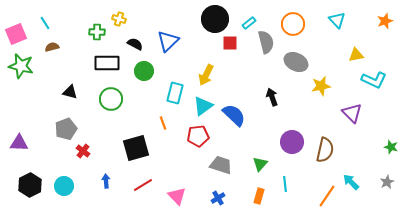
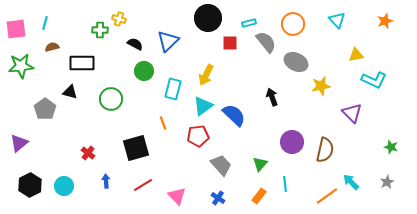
black circle at (215, 19): moved 7 px left, 1 px up
cyan line at (45, 23): rotated 48 degrees clockwise
cyan rectangle at (249, 23): rotated 24 degrees clockwise
green cross at (97, 32): moved 3 px right, 2 px up
pink square at (16, 34): moved 5 px up; rotated 15 degrees clockwise
gray semicircle at (266, 42): rotated 25 degrees counterclockwise
black rectangle at (107, 63): moved 25 px left
green star at (21, 66): rotated 20 degrees counterclockwise
cyan rectangle at (175, 93): moved 2 px left, 4 px up
gray pentagon at (66, 129): moved 21 px left, 20 px up; rotated 15 degrees counterclockwise
purple triangle at (19, 143): rotated 42 degrees counterclockwise
red cross at (83, 151): moved 5 px right, 2 px down
gray trapezoid at (221, 165): rotated 30 degrees clockwise
orange rectangle at (259, 196): rotated 21 degrees clockwise
orange line at (327, 196): rotated 20 degrees clockwise
blue cross at (218, 198): rotated 24 degrees counterclockwise
